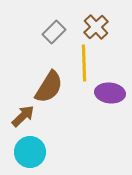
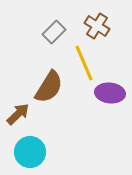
brown cross: moved 1 px right, 1 px up; rotated 15 degrees counterclockwise
yellow line: rotated 21 degrees counterclockwise
brown arrow: moved 5 px left, 2 px up
